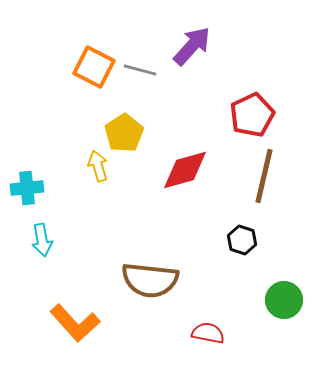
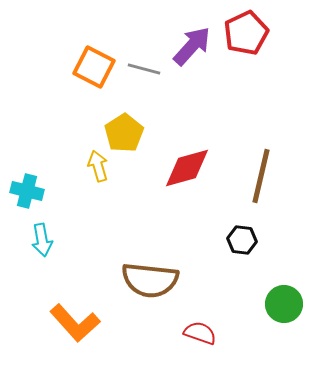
gray line: moved 4 px right, 1 px up
red pentagon: moved 6 px left, 82 px up
red diamond: moved 2 px right, 2 px up
brown line: moved 3 px left
cyan cross: moved 3 px down; rotated 20 degrees clockwise
black hexagon: rotated 12 degrees counterclockwise
green circle: moved 4 px down
red semicircle: moved 8 px left; rotated 8 degrees clockwise
